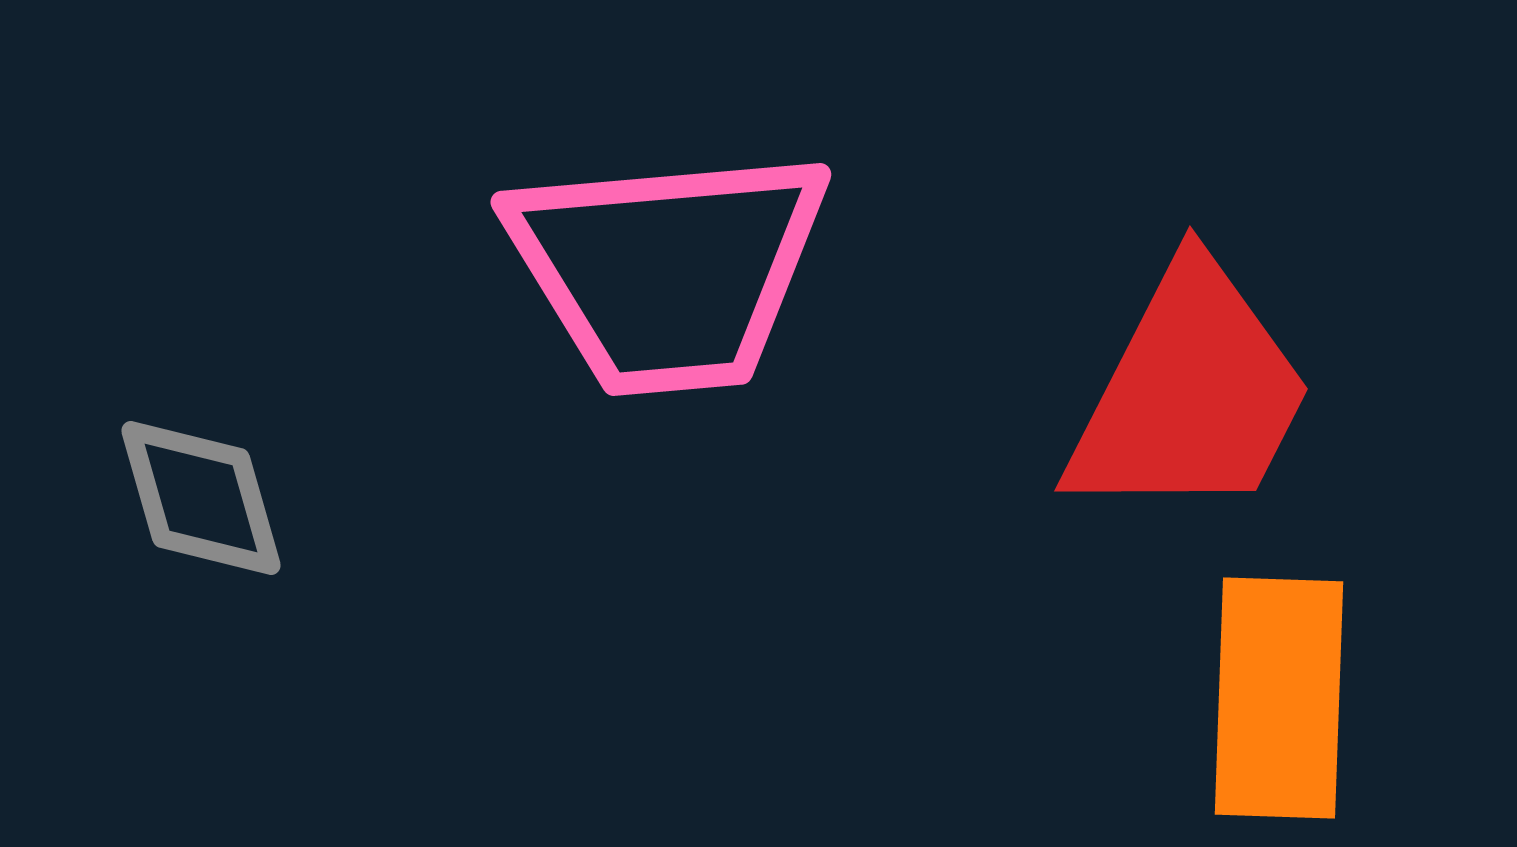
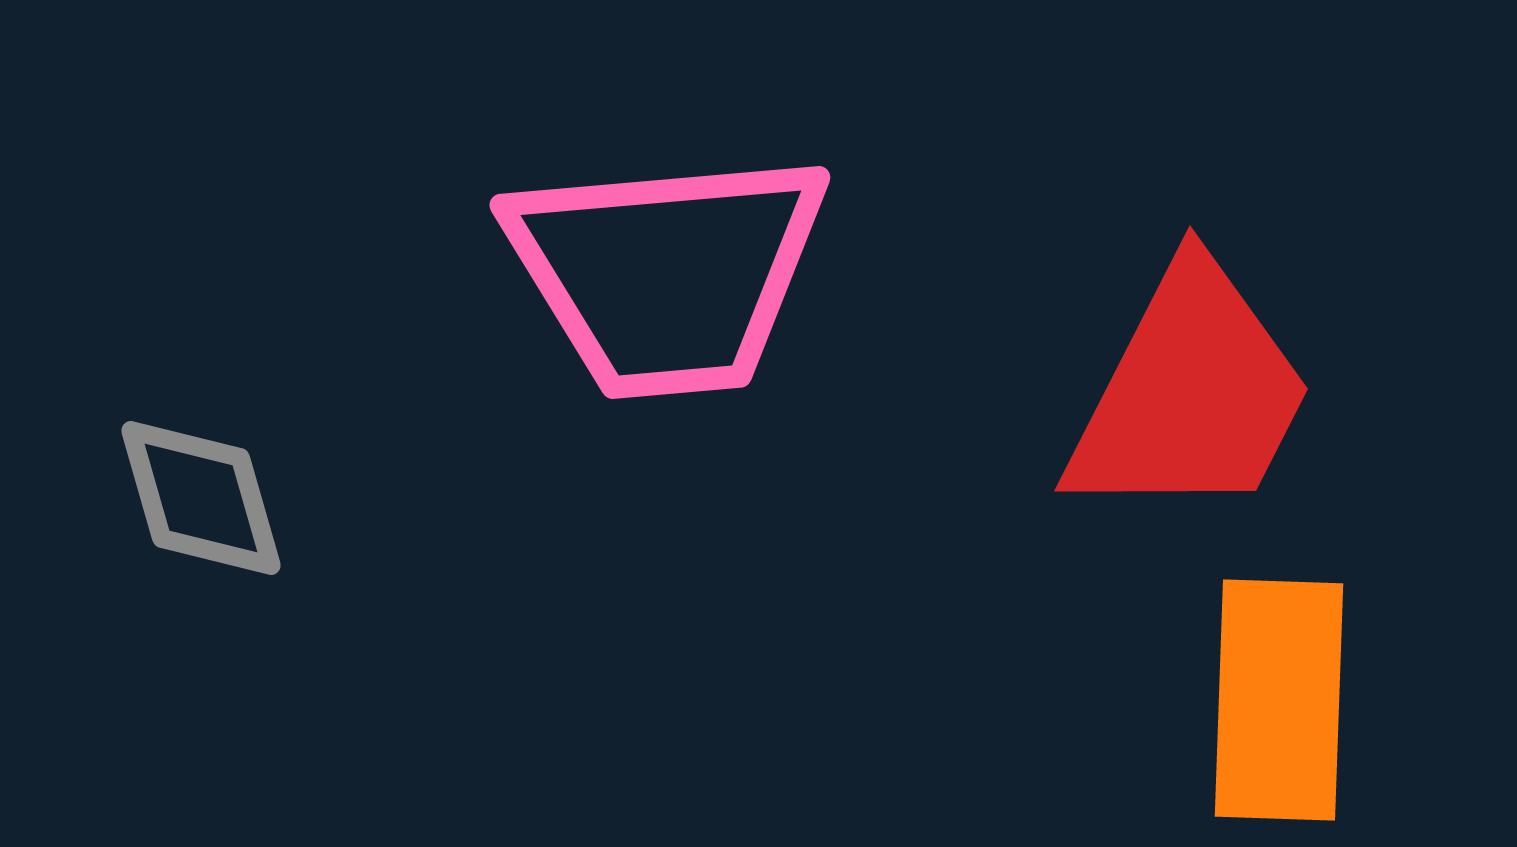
pink trapezoid: moved 1 px left, 3 px down
orange rectangle: moved 2 px down
